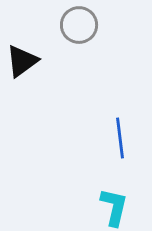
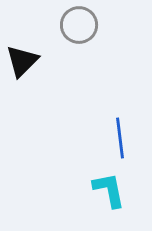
black triangle: rotated 9 degrees counterclockwise
cyan L-shape: moved 5 px left, 17 px up; rotated 24 degrees counterclockwise
